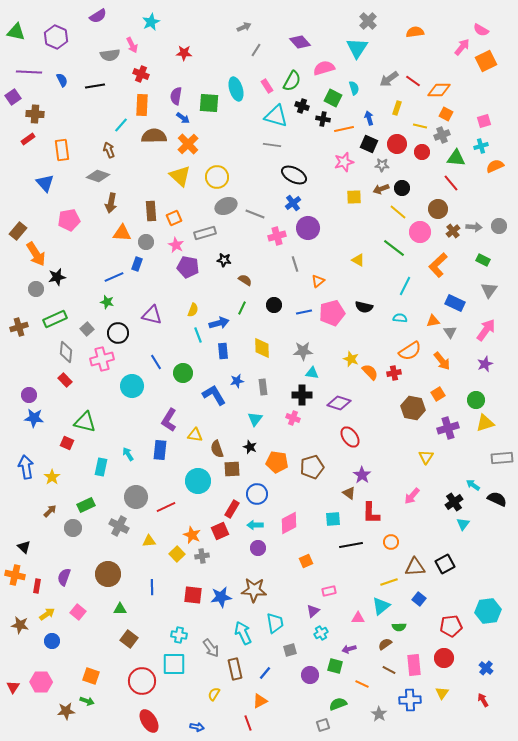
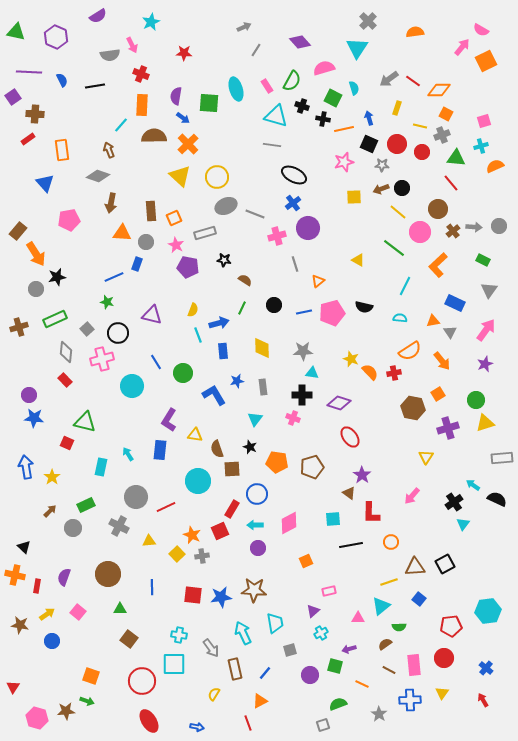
pink hexagon at (41, 682): moved 4 px left, 36 px down; rotated 15 degrees clockwise
